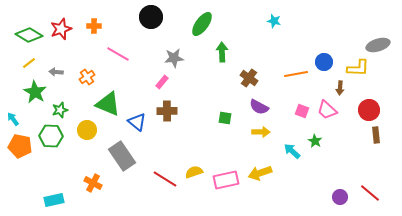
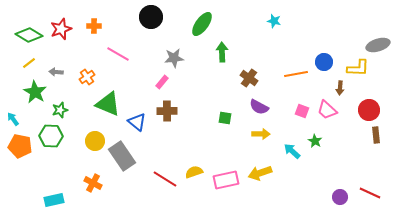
yellow circle at (87, 130): moved 8 px right, 11 px down
yellow arrow at (261, 132): moved 2 px down
red line at (370, 193): rotated 15 degrees counterclockwise
